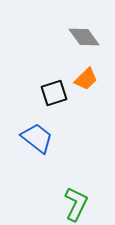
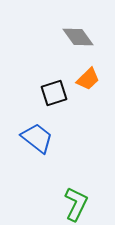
gray diamond: moved 6 px left
orange trapezoid: moved 2 px right
